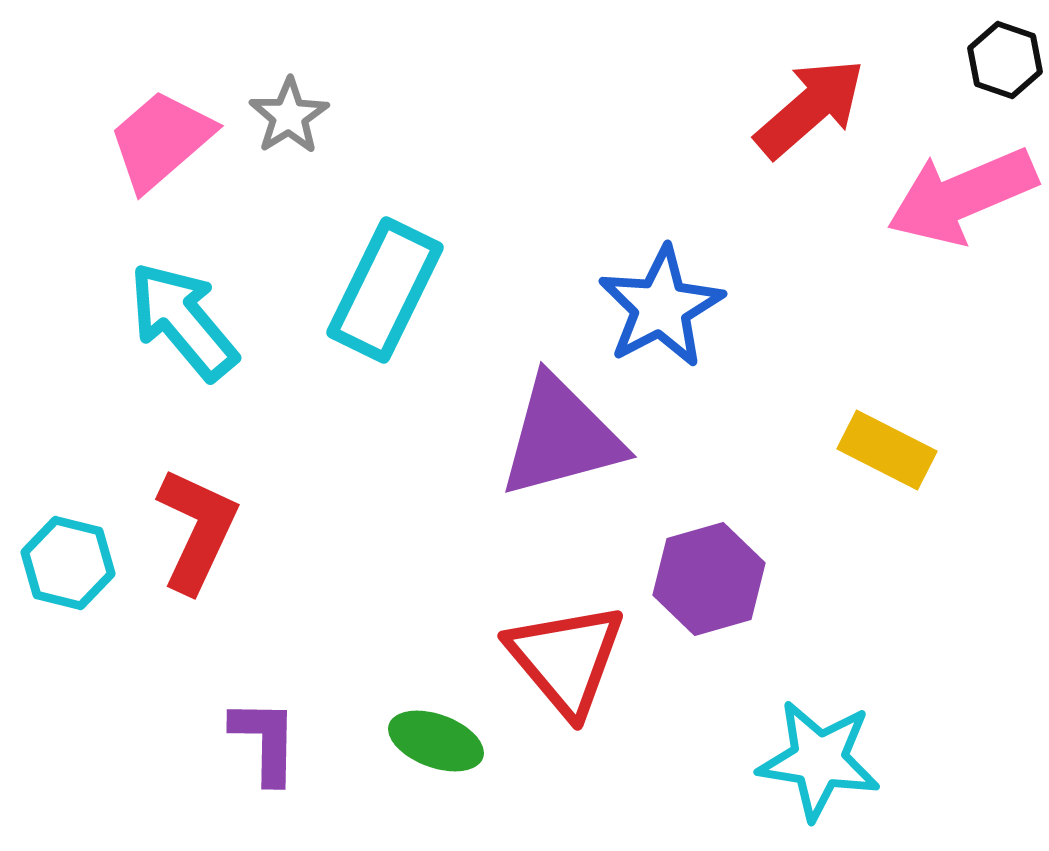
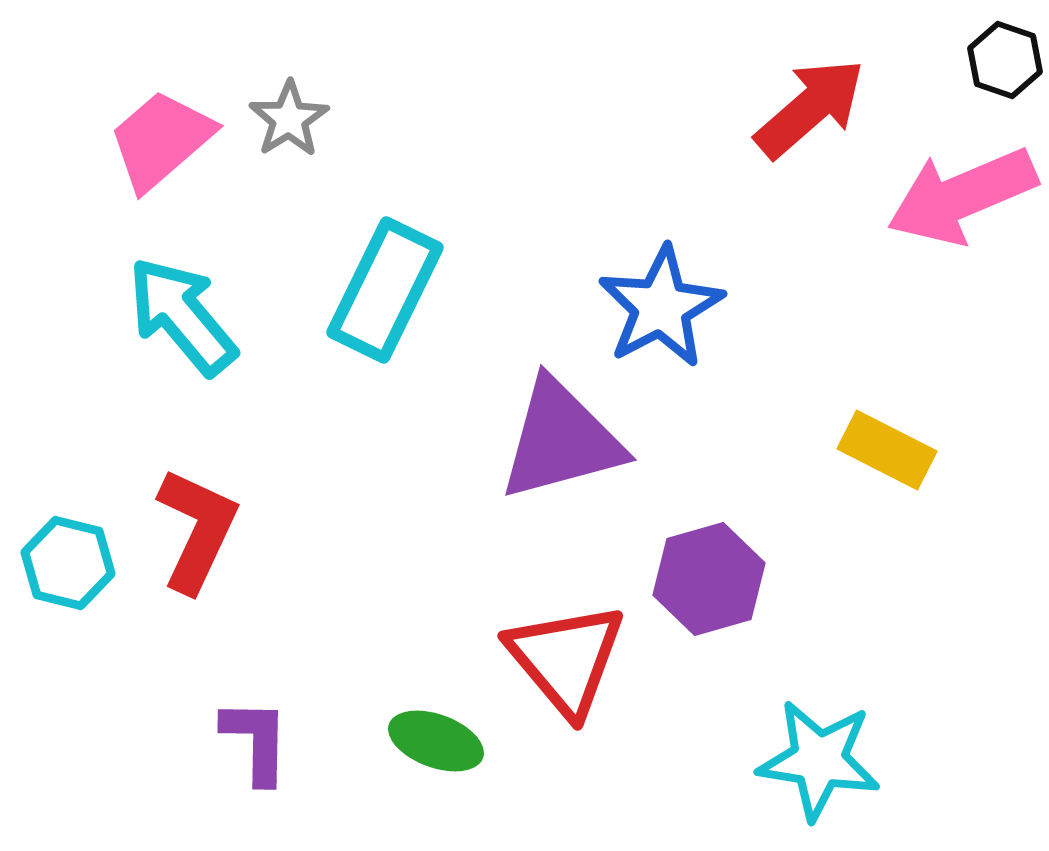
gray star: moved 3 px down
cyan arrow: moved 1 px left, 5 px up
purple triangle: moved 3 px down
purple L-shape: moved 9 px left
